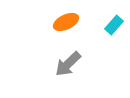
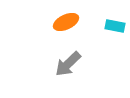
cyan rectangle: moved 1 px right, 1 px down; rotated 60 degrees clockwise
